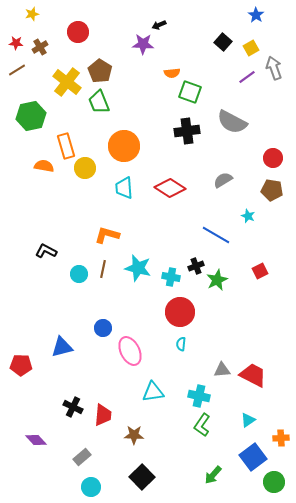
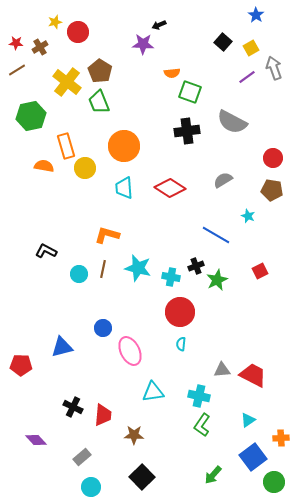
yellow star at (32, 14): moved 23 px right, 8 px down
